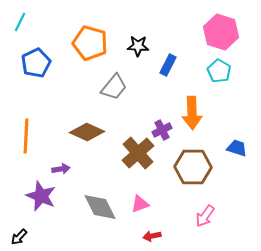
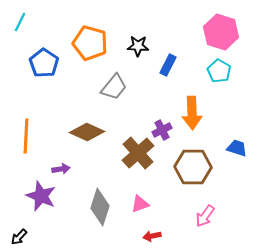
blue pentagon: moved 8 px right; rotated 12 degrees counterclockwise
gray diamond: rotated 45 degrees clockwise
